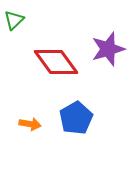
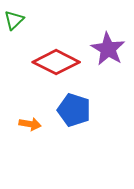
purple star: rotated 24 degrees counterclockwise
red diamond: rotated 27 degrees counterclockwise
blue pentagon: moved 2 px left, 8 px up; rotated 24 degrees counterclockwise
